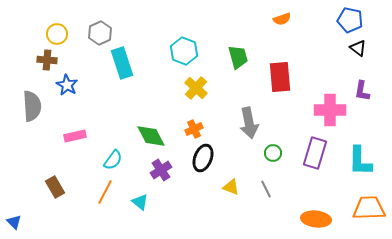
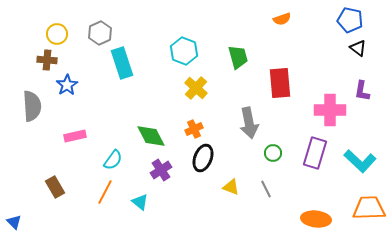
red rectangle: moved 6 px down
blue star: rotated 10 degrees clockwise
cyan L-shape: rotated 48 degrees counterclockwise
